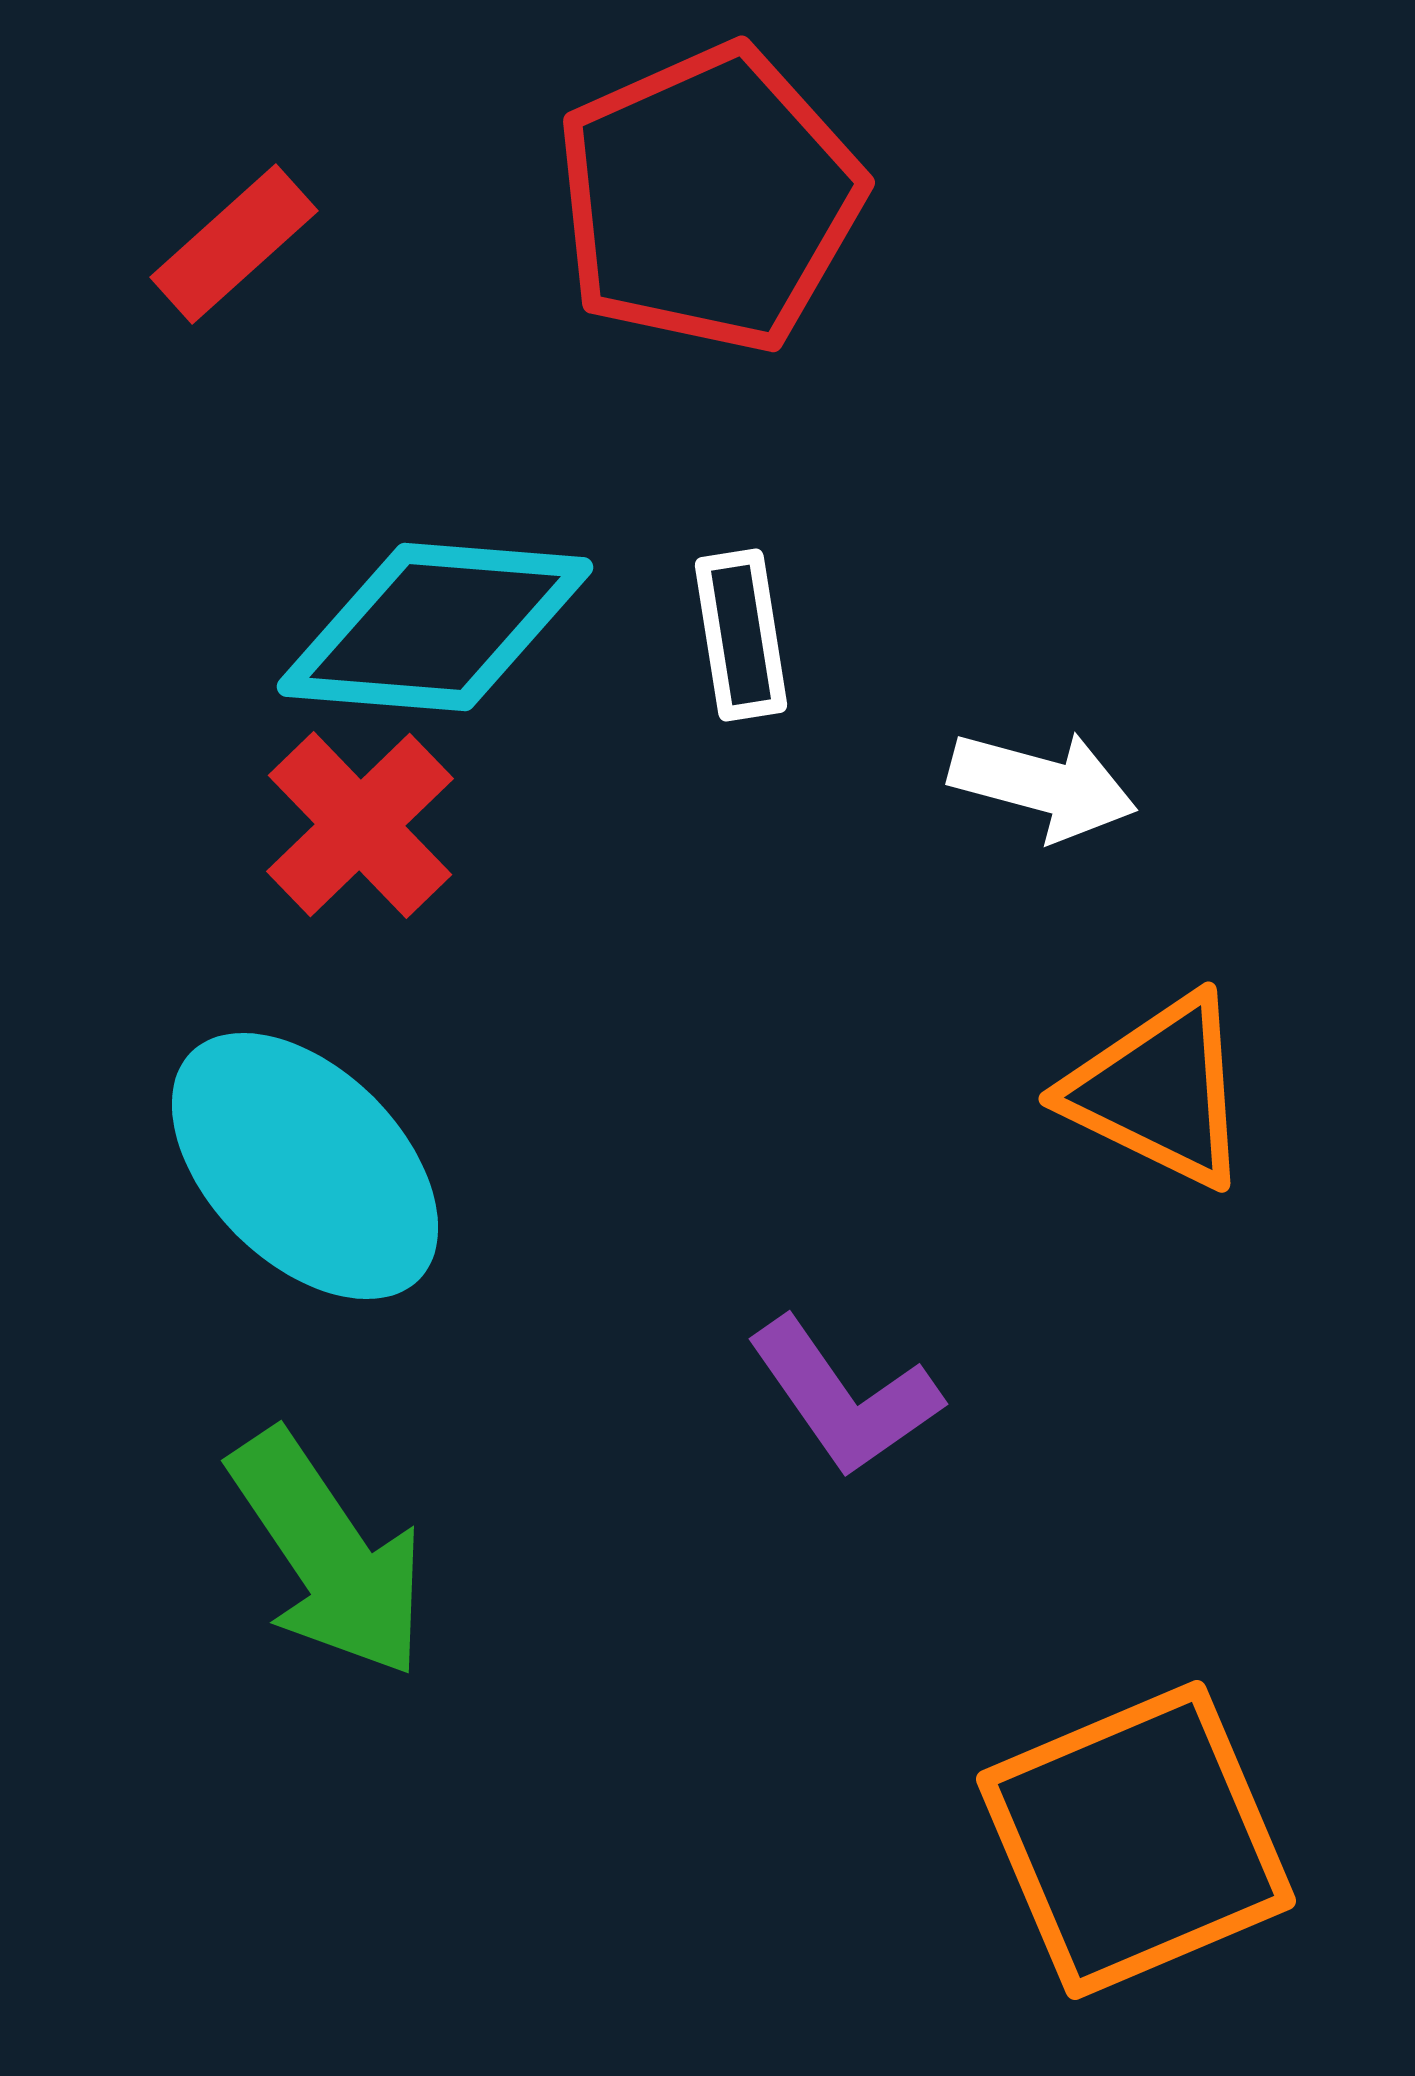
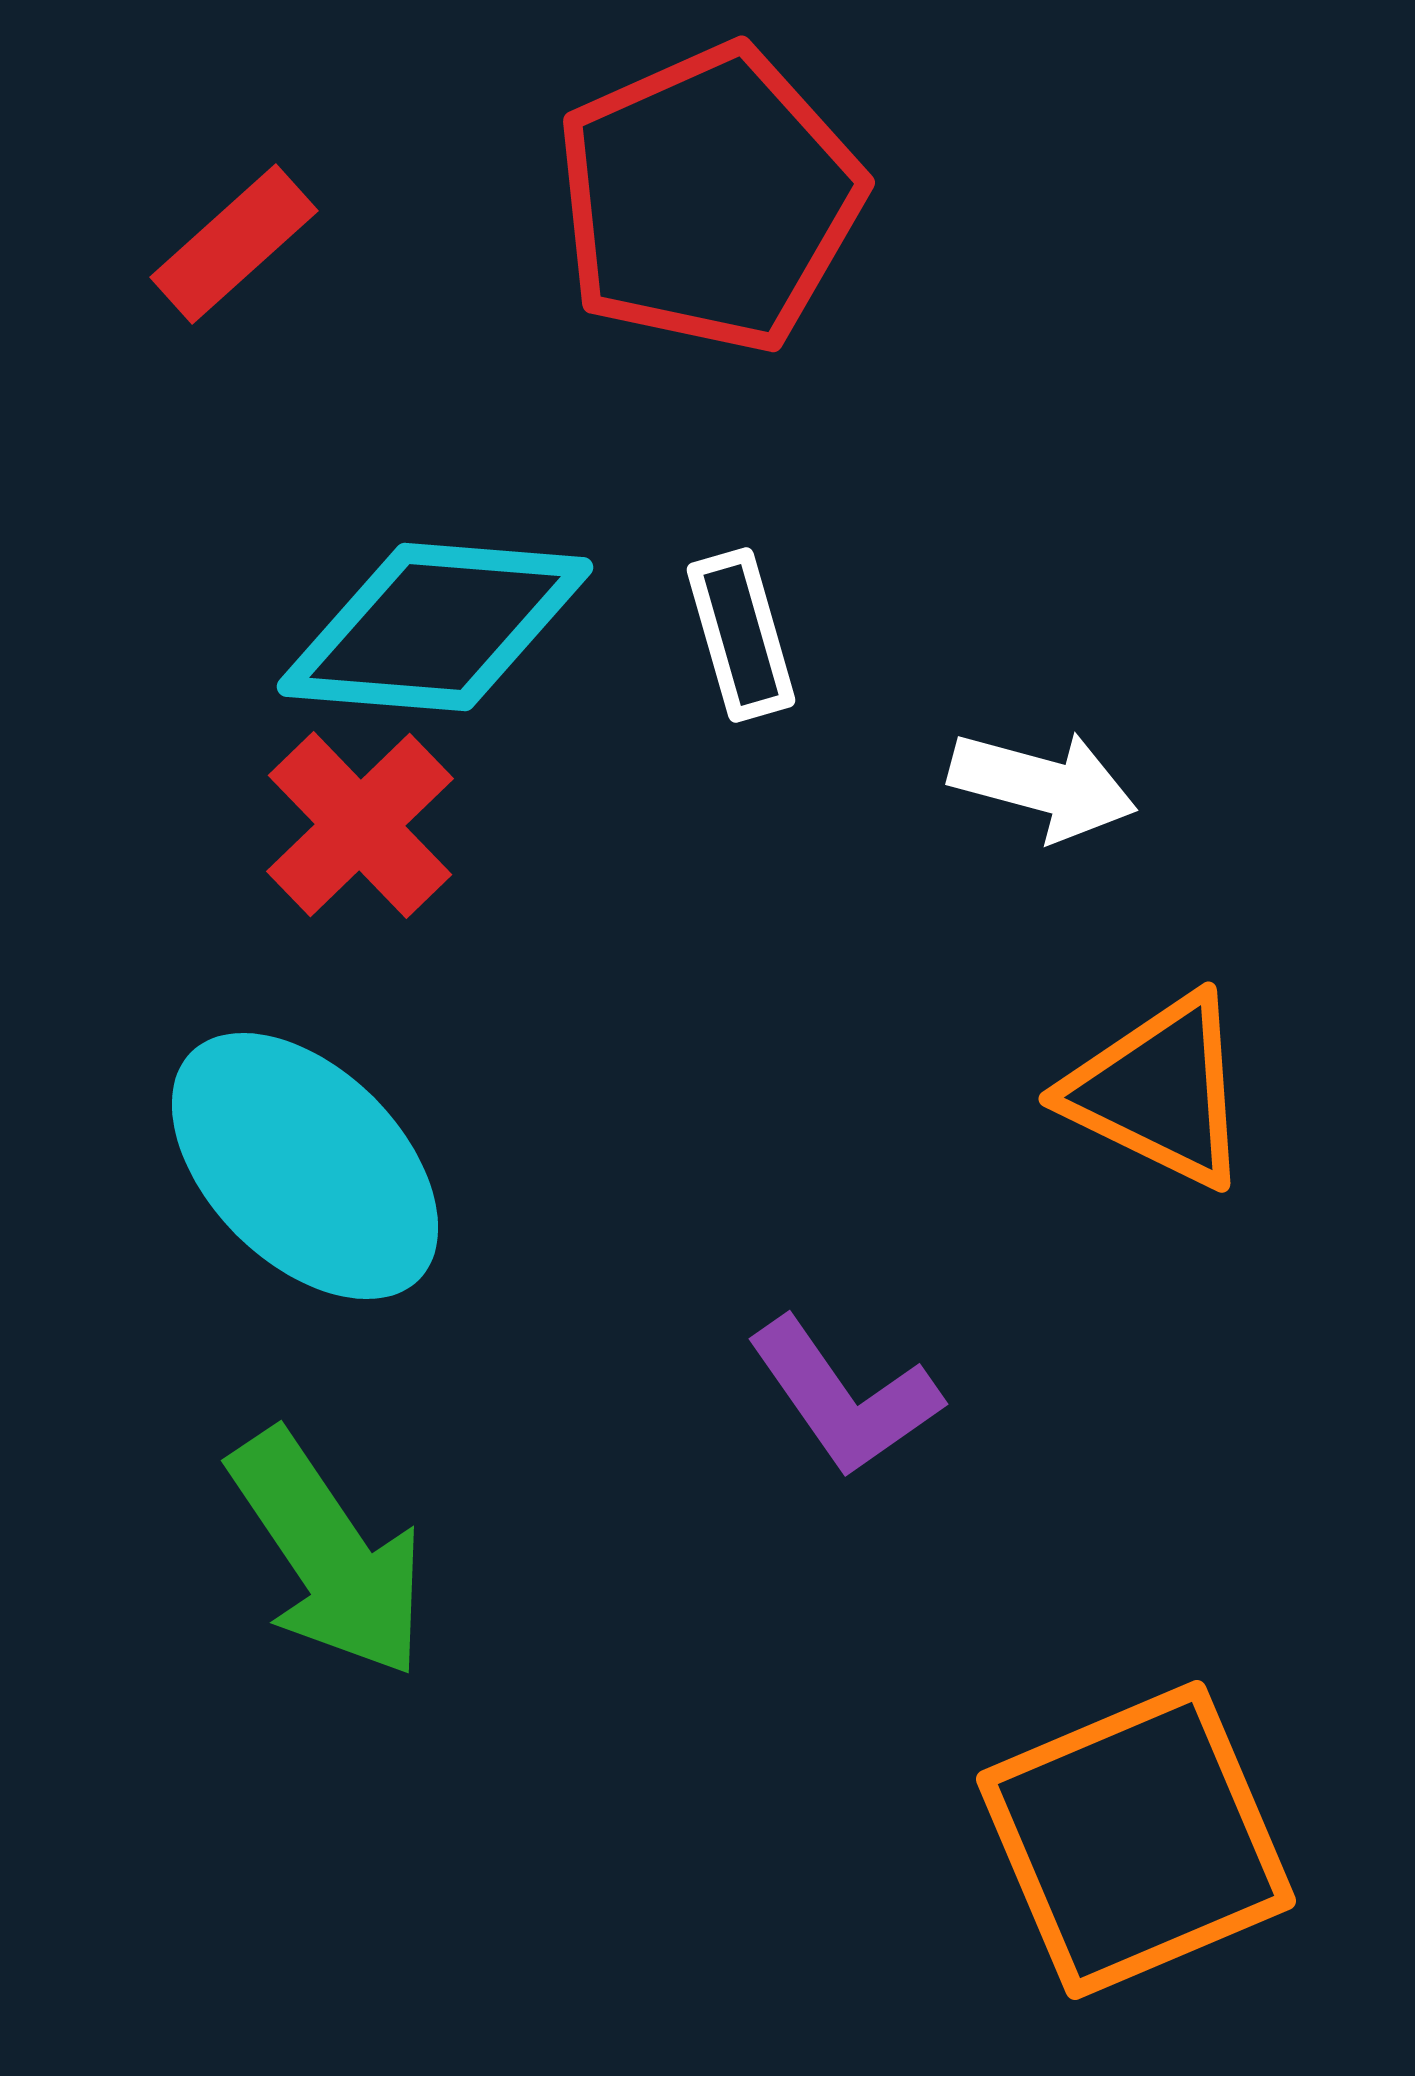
white rectangle: rotated 7 degrees counterclockwise
